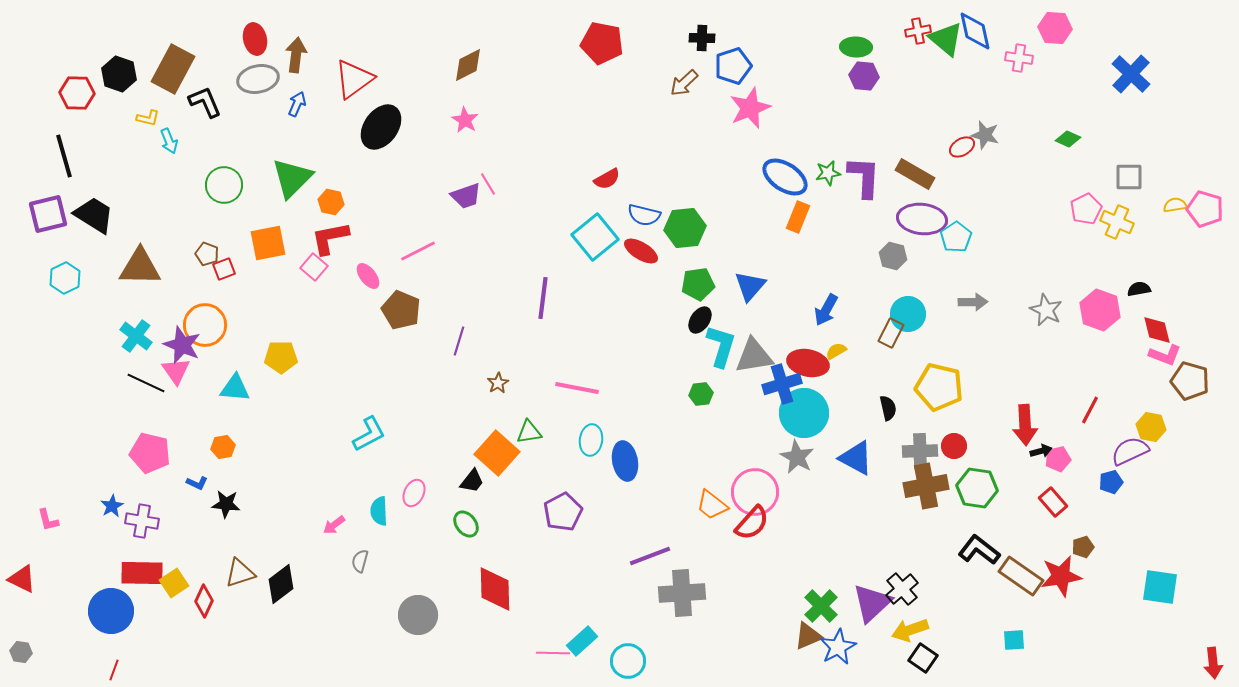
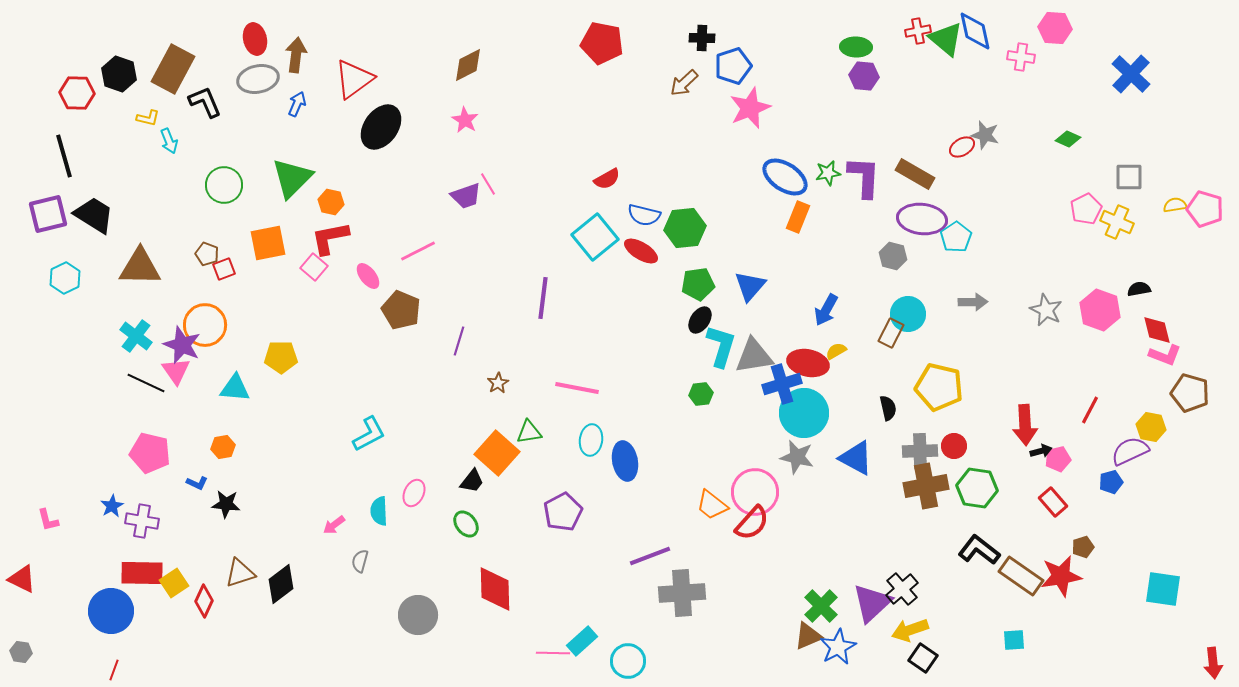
pink cross at (1019, 58): moved 2 px right, 1 px up
brown pentagon at (1190, 381): moved 12 px down
gray star at (797, 457): rotated 16 degrees counterclockwise
cyan square at (1160, 587): moved 3 px right, 2 px down
